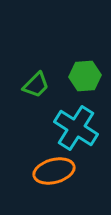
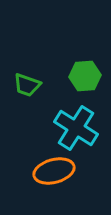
green trapezoid: moved 9 px left; rotated 64 degrees clockwise
